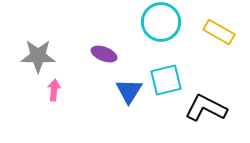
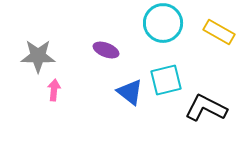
cyan circle: moved 2 px right, 1 px down
purple ellipse: moved 2 px right, 4 px up
blue triangle: moved 1 px right, 1 px down; rotated 24 degrees counterclockwise
